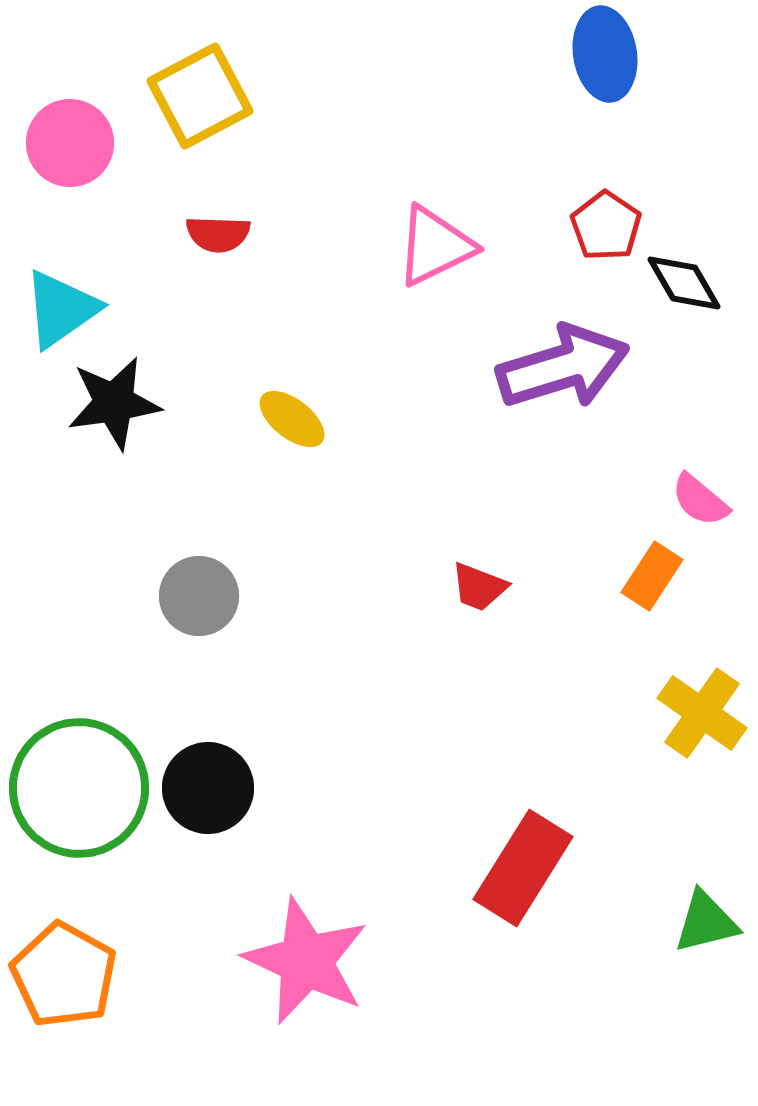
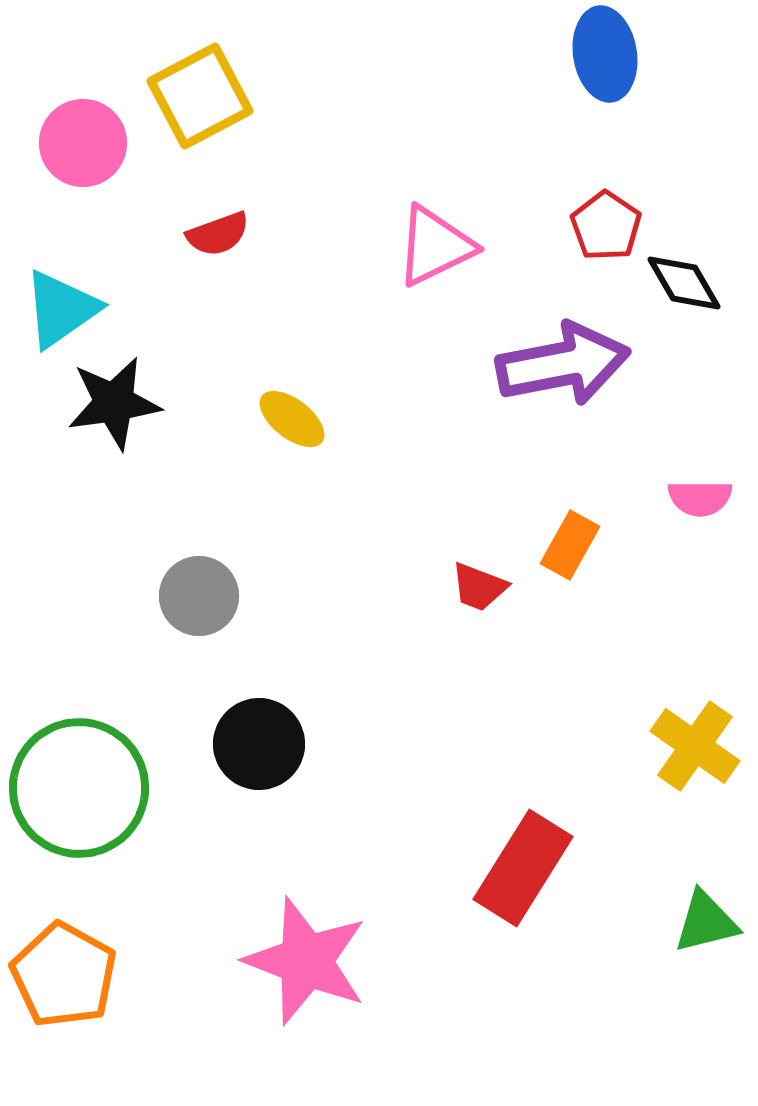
pink circle: moved 13 px right
red semicircle: rotated 22 degrees counterclockwise
purple arrow: moved 3 px up; rotated 6 degrees clockwise
pink semicircle: moved 2 px up; rotated 40 degrees counterclockwise
orange rectangle: moved 82 px left, 31 px up; rotated 4 degrees counterclockwise
yellow cross: moved 7 px left, 33 px down
black circle: moved 51 px right, 44 px up
pink star: rotated 4 degrees counterclockwise
